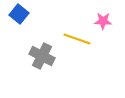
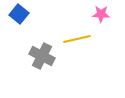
pink star: moved 2 px left, 7 px up
yellow line: rotated 32 degrees counterclockwise
